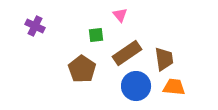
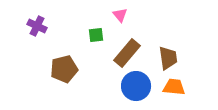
purple cross: moved 2 px right
brown rectangle: rotated 16 degrees counterclockwise
brown trapezoid: moved 4 px right, 1 px up
brown pentagon: moved 18 px left; rotated 24 degrees clockwise
